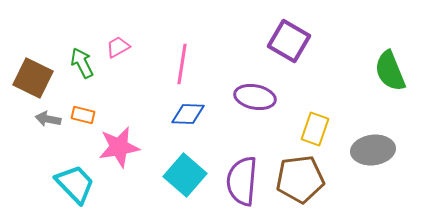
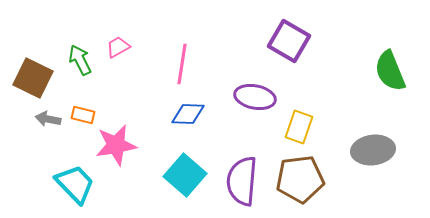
green arrow: moved 2 px left, 3 px up
yellow rectangle: moved 16 px left, 2 px up
pink star: moved 3 px left, 2 px up
